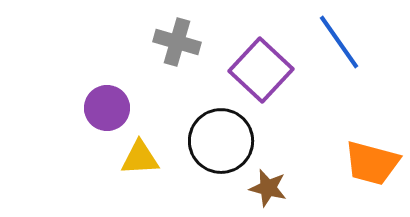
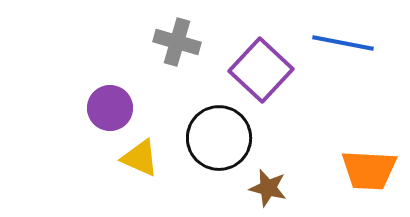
blue line: moved 4 px right, 1 px down; rotated 44 degrees counterclockwise
purple circle: moved 3 px right
black circle: moved 2 px left, 3 px up
yellow triangle: rotated 27 degrees clockwise
orange trapezoid: moved 3 px left, 7 px down; rotated 12 degrees counterclockwise
